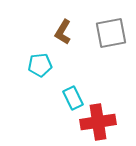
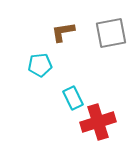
brown L-shape: rotated 50 degrees clockwise
red cross: rotated 8 degrees counterclockwise
